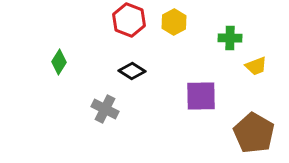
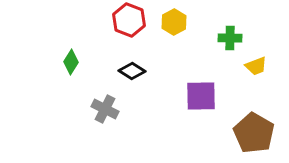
green diamond: moved 12 px right
